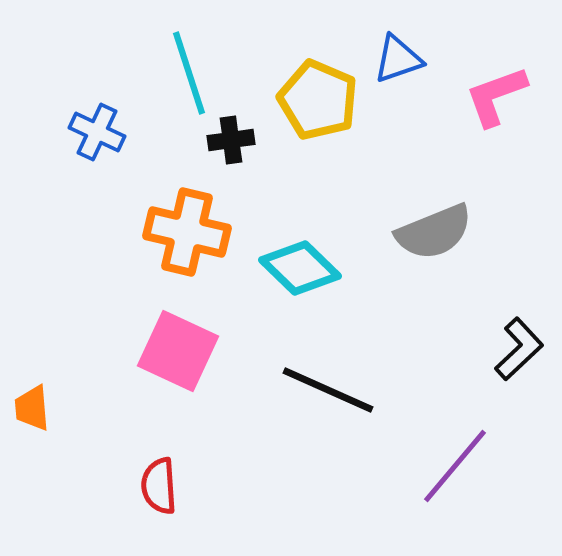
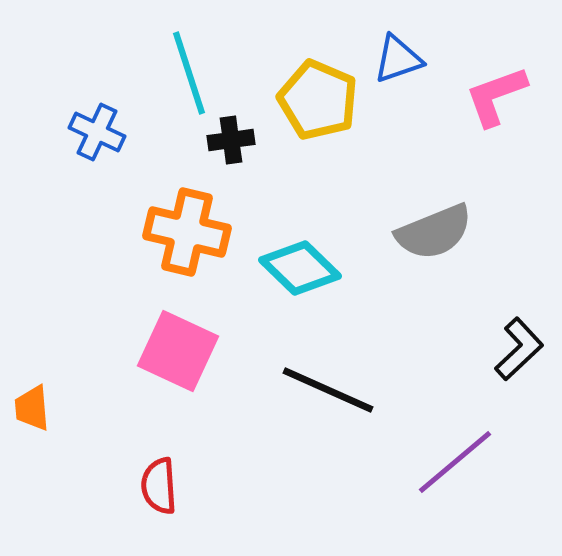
purple line: moved 4 px up; rotated 10 degrees clockwise
